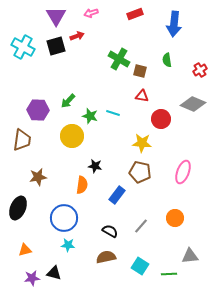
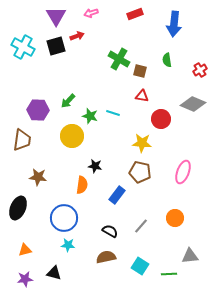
brown star: rotated 18 degrees clockwise
purple star: moved 7 px left, 1 px down
